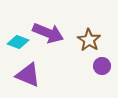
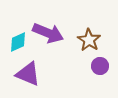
cyan diamond: rotated 45 degrees counterclockwise
purple circle: moved 2 px left
purple triangle: moved 1 px up
